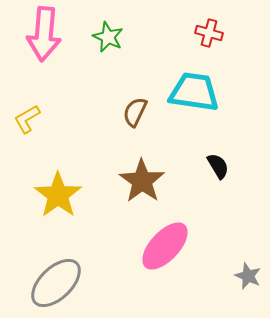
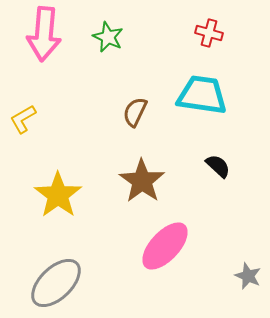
cyan trapezoid: moved 8 px right, 3 px down
yellow L-shape: moved 4 px left
black semicircle: rotated 16 degrees counterclockwise
